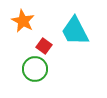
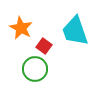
orange star: moved 2 px left, 7 px down
cyan trapezoid: rotated 8 degrees clockwise
